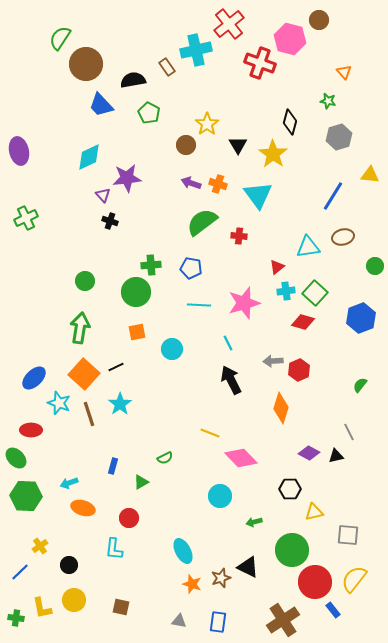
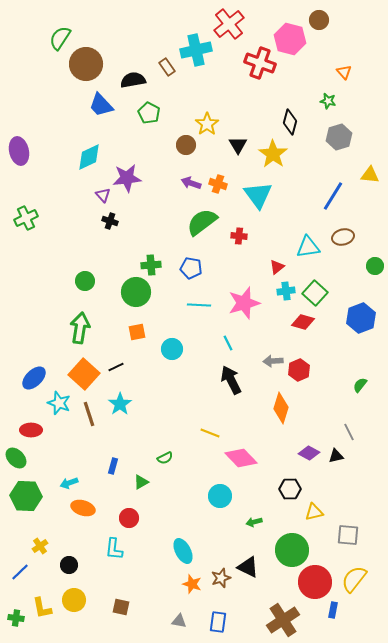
blue rectangle at (333, 610): rotated 49 degrees clockwise
